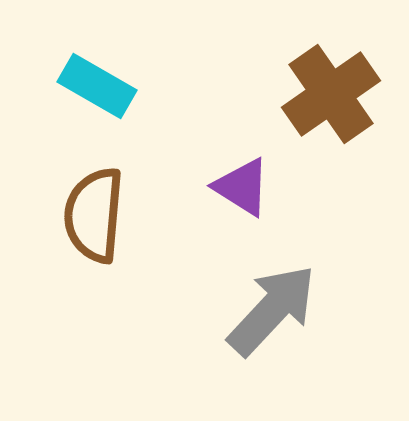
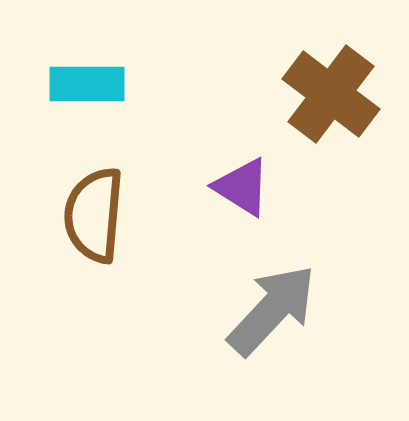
cyan rectangle: moved 10 px left, 2 px up; rotated 30 degrees counterclockwise
brown cross: rotated 18 degrees counterclockwise
